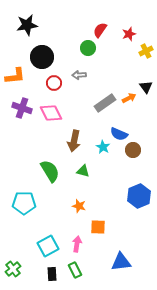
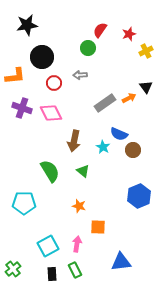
gray arrow: moved 1 px right
green triangle: rotated 24 degrees clockwise
